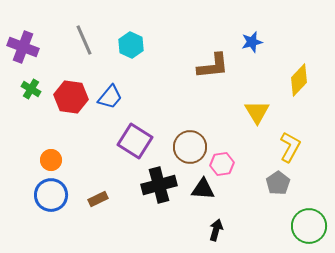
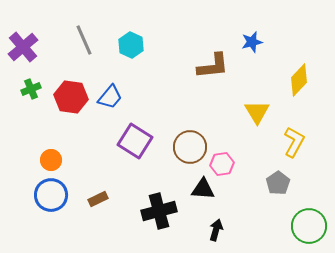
purple cross: rotated 28 degrees clockwise
green cross: rotated 36 degrees clockwise
yellow L-shape: moved 4 px right, 5 px up
black cross: moved 26 px down
